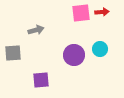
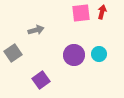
red arrow: rotated 72 degrees counterclockwise
cyan circle: moved 1 px left, 5 px down
gray square: rotated 30 degrees counterclockwise
purple square: rotated 30 degrees counterclockwise
